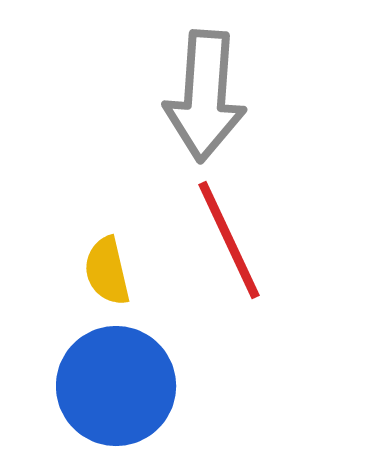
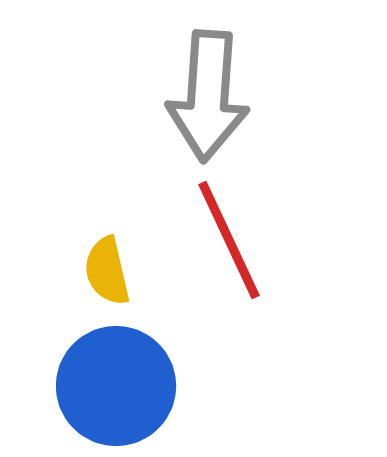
gray arrow: moved 3 px right
